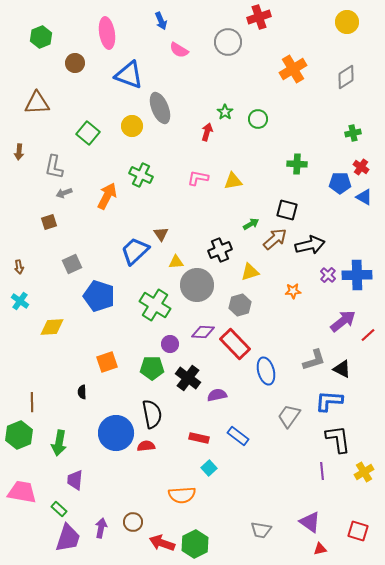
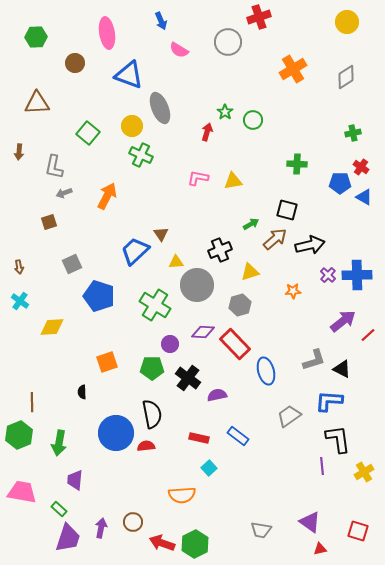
green hexagon at (41, 37): moved 5 px left; rotated 20 degrees clockwise
green circle at (258, 119): moved 5 px left, 1 px down
green cross at (141, 175): moved 20 px up
gray trapezoid at (289, 416): rotated 20 degrees clockwise
purple line at (322, 471): moved 5 px up
